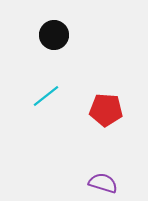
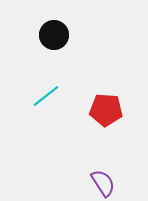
purple semicircle: rotated 40 degrees clockwise
